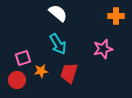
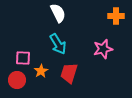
white semicircle: rotated 24 degrees clockwise
pink square: rotated 21 degrees clockwise
orange star: rotated 24 degrees counterclockwise
